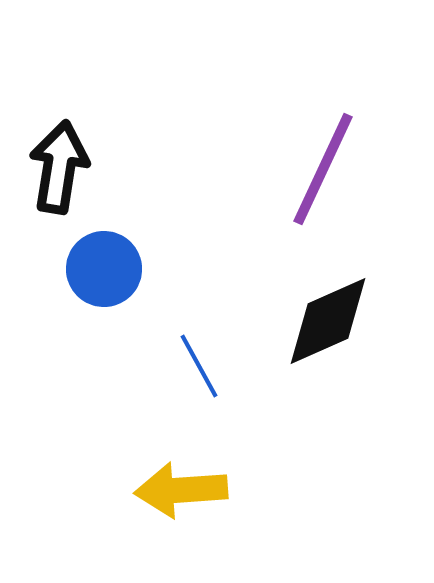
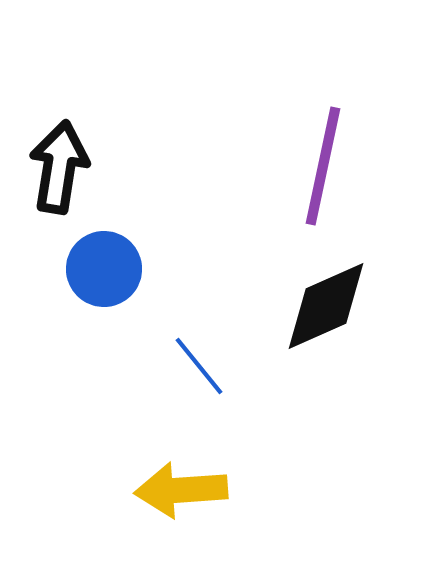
purple line: moved 3 px up; rotated 13 degrees counterclockwise
black diamond: moved 2 px left, 15 px up
blue line: rotated 10 degrees counterclockwise
